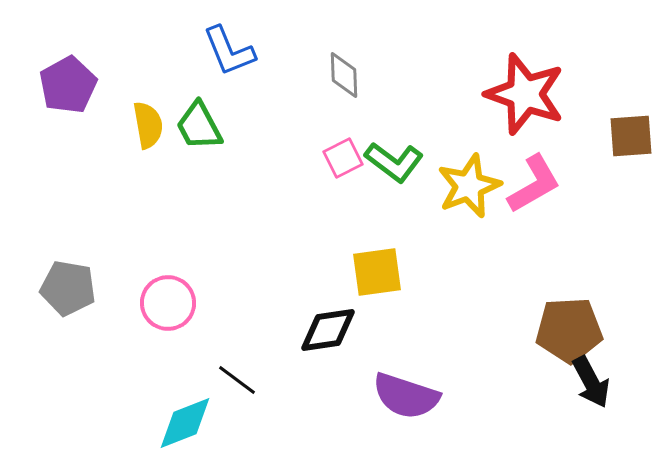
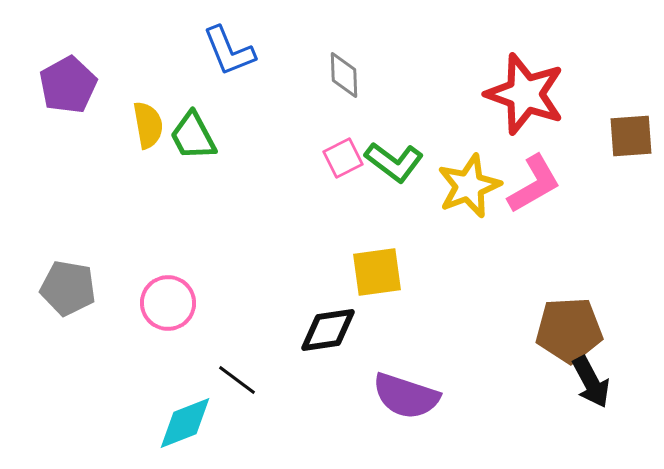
green trapezoid: moved 6 px left, 10 px down
